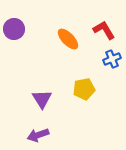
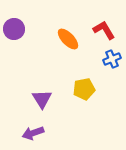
purple arrow: moved 5 px left, 2 px up
